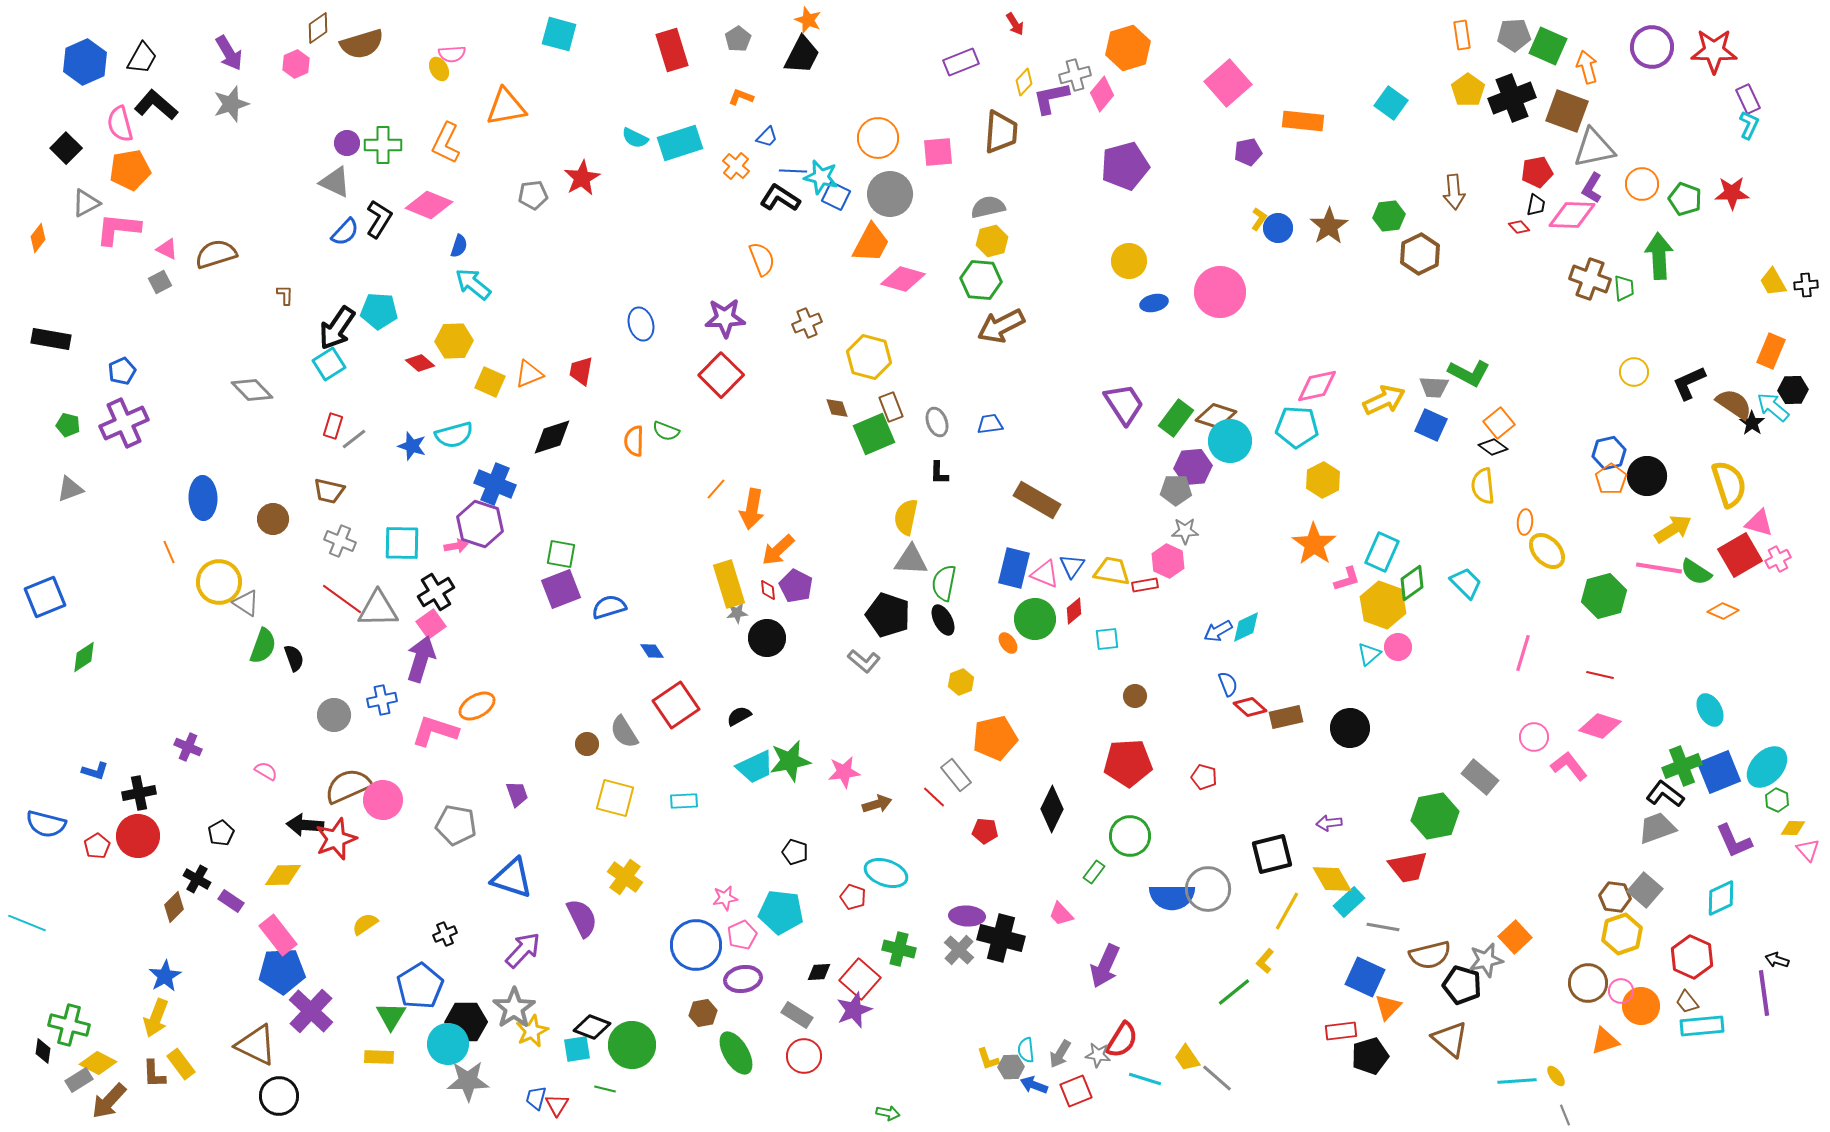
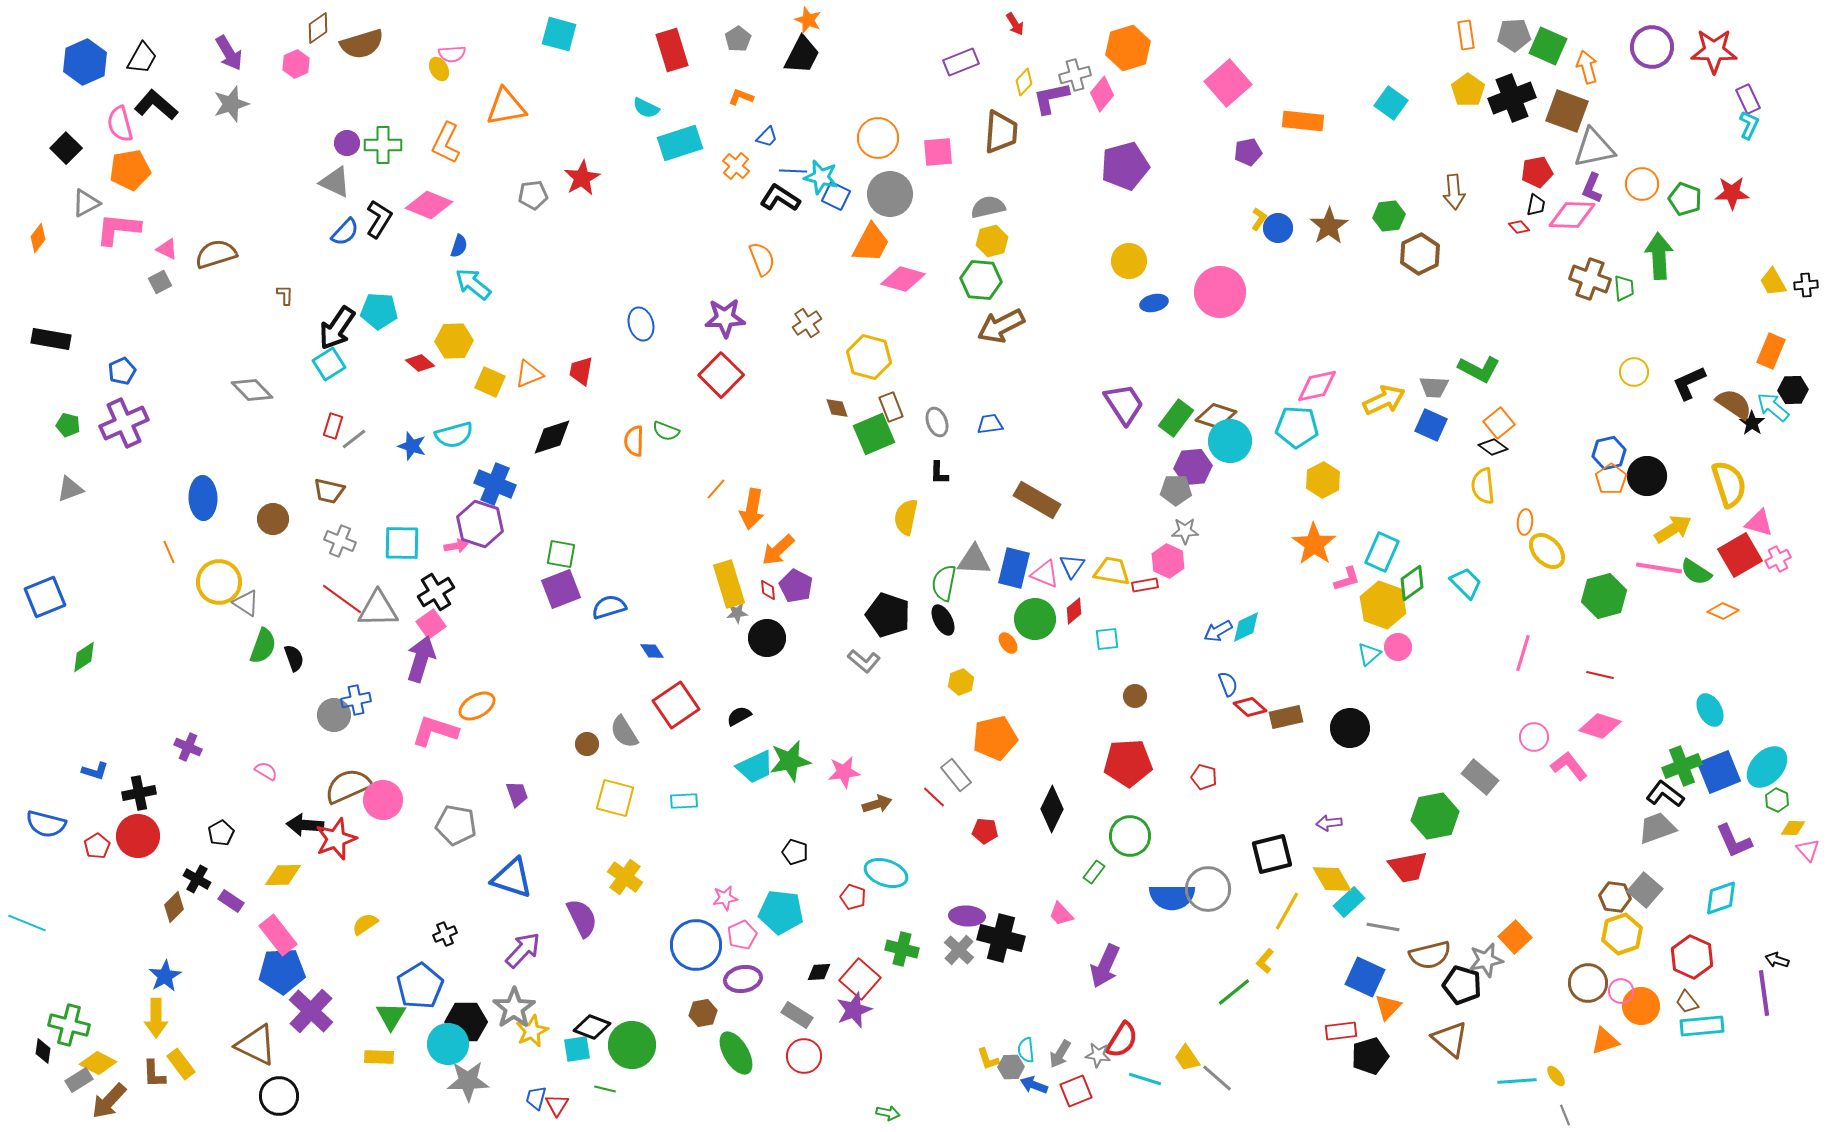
orange rectangle at (1462, 35): moved 4 px right
cyan semicircle at (635, 138): moved 11 px right, 30 px up
purple L-shape at (1592, 188): rotated 8 degrees counterclockwise
brown cross at (807, 323): rotated 12 degrees counterclockwise
green L-shape at (1469, 373): moved 10 px right, 4 px up
gray triangle at (911, 560): moved 63 px right
blue cross at (382, 700): moved 26 px left
cyan diamond at (1721, 898): rotated 6 degrees clockwise
green cross at (899, 949): moved 3 px right
yellow arrow at (156, 1018): rotated 21 degrees counterclockwise
